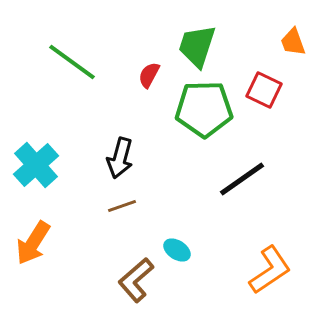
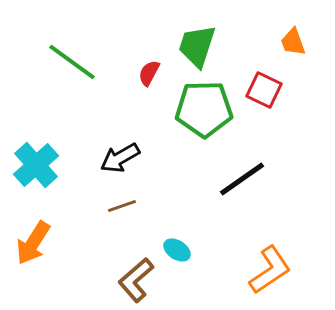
red semicircle: moved 2 px up
black arrow: rotated 45 degrees clockwise
